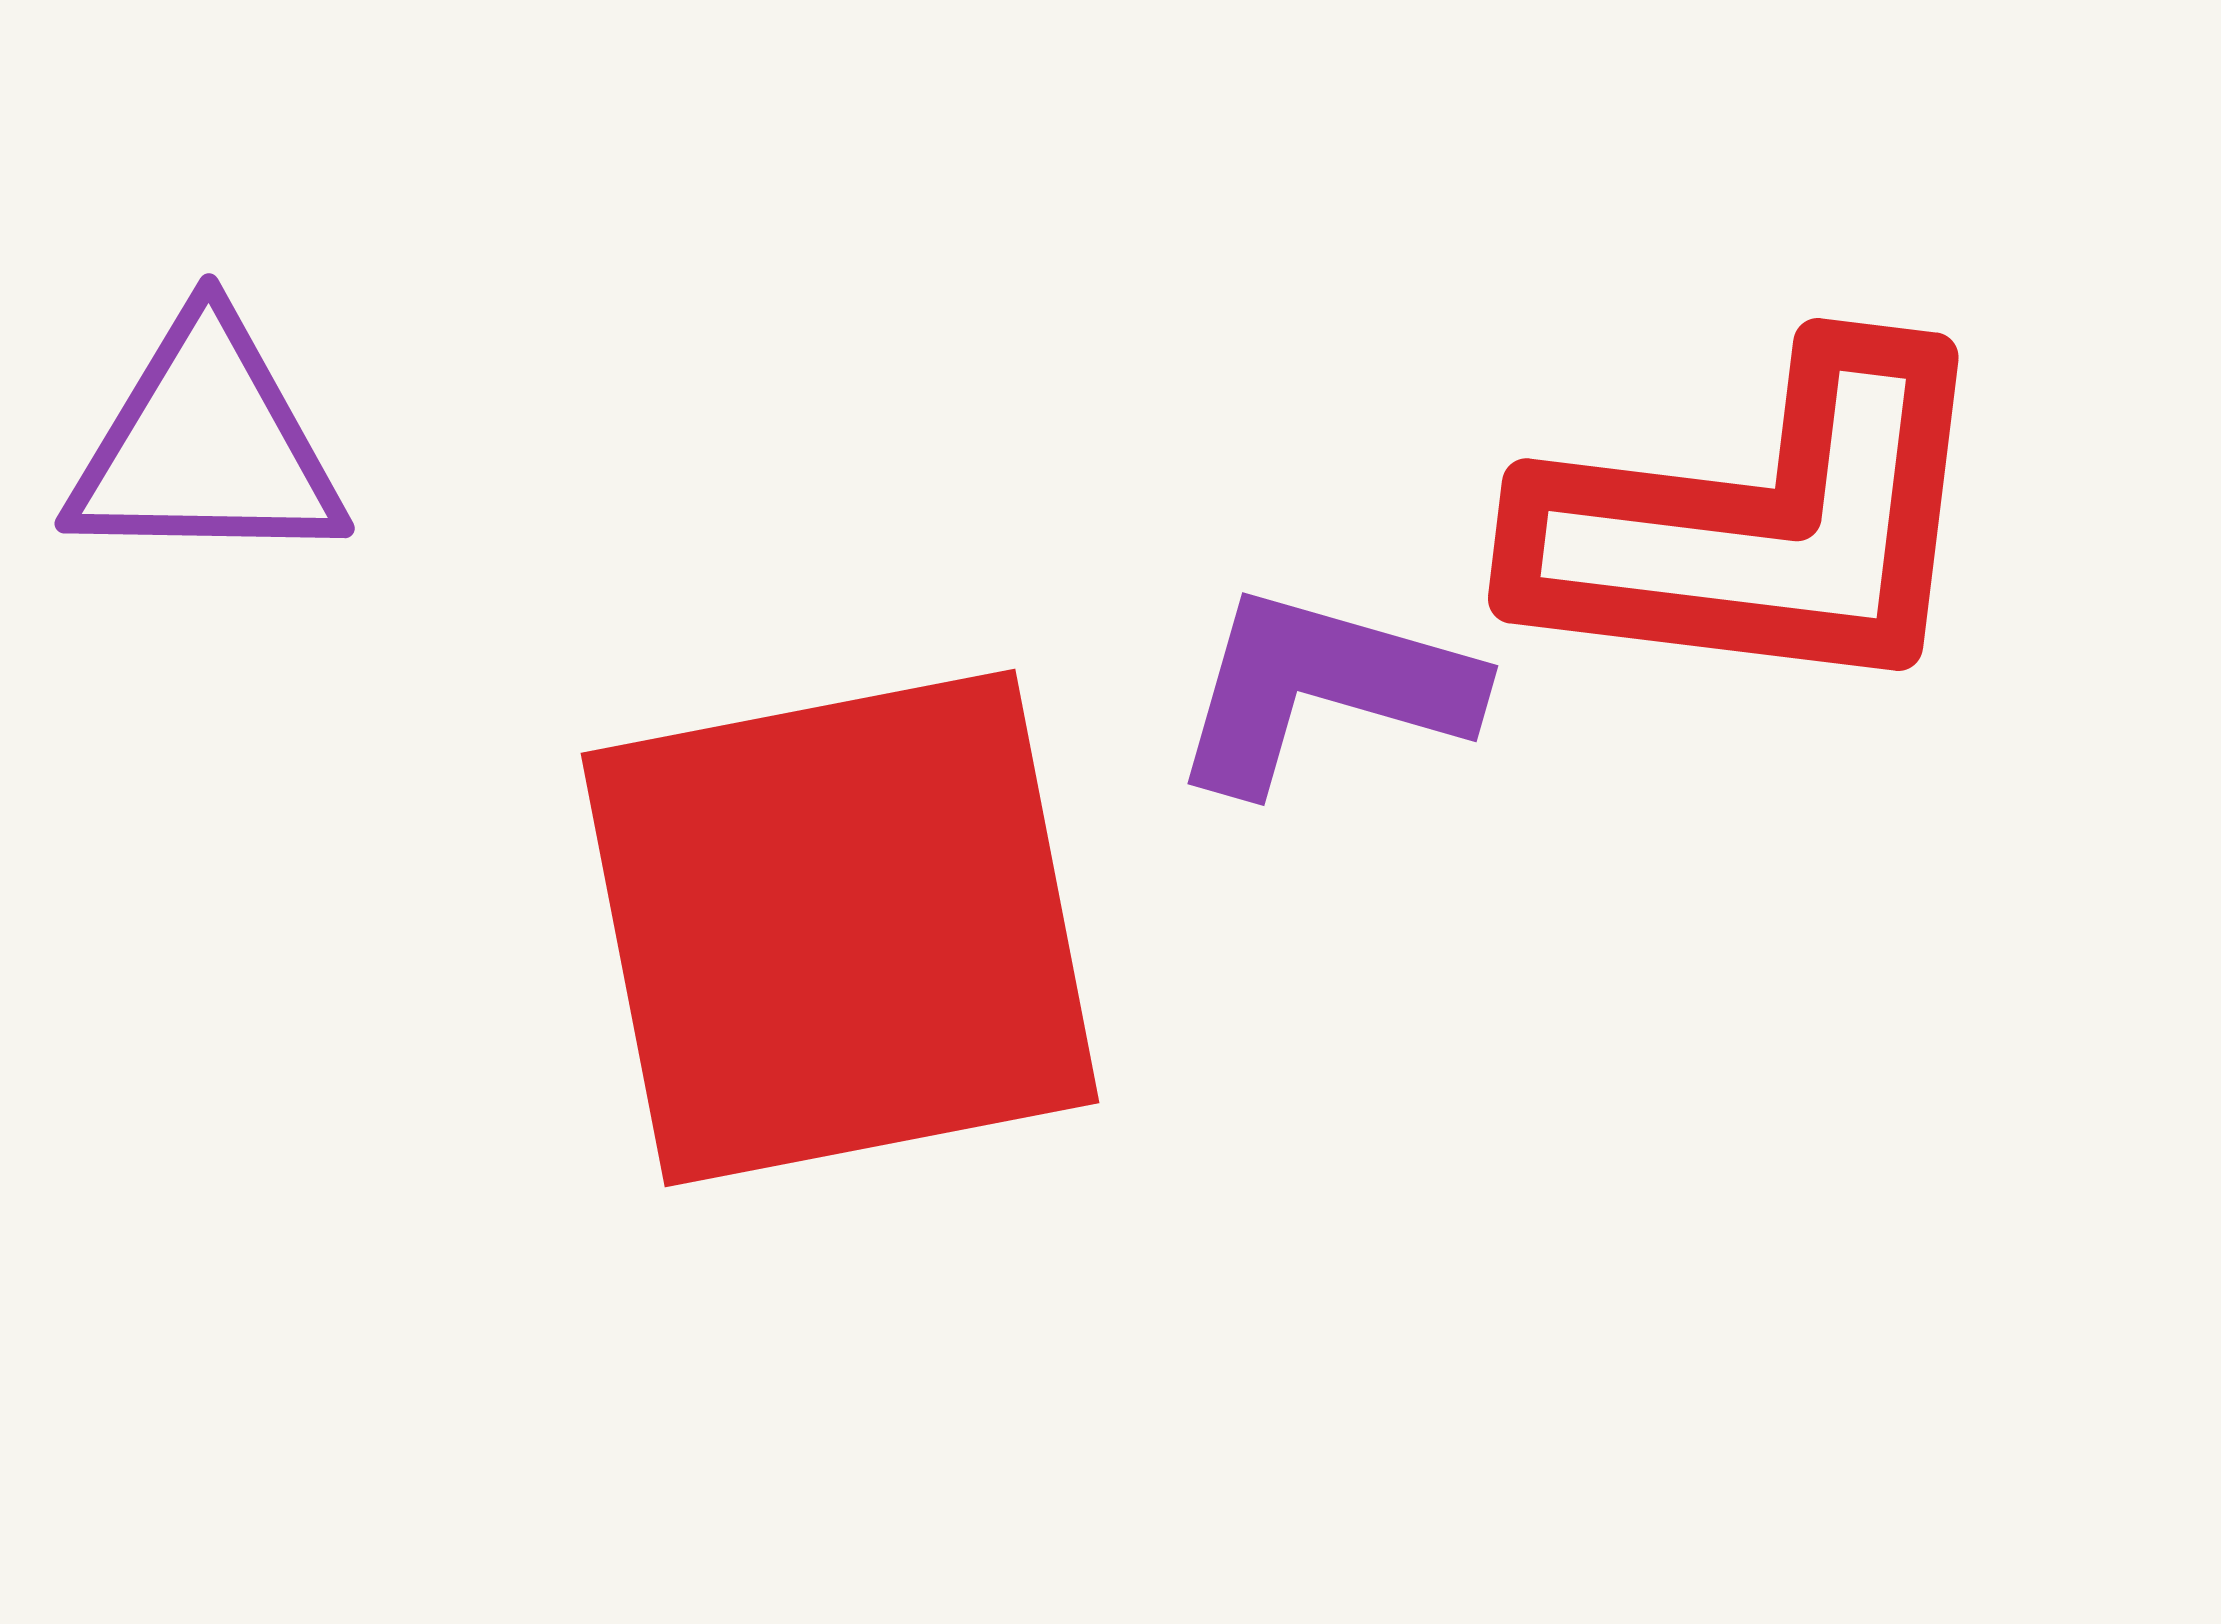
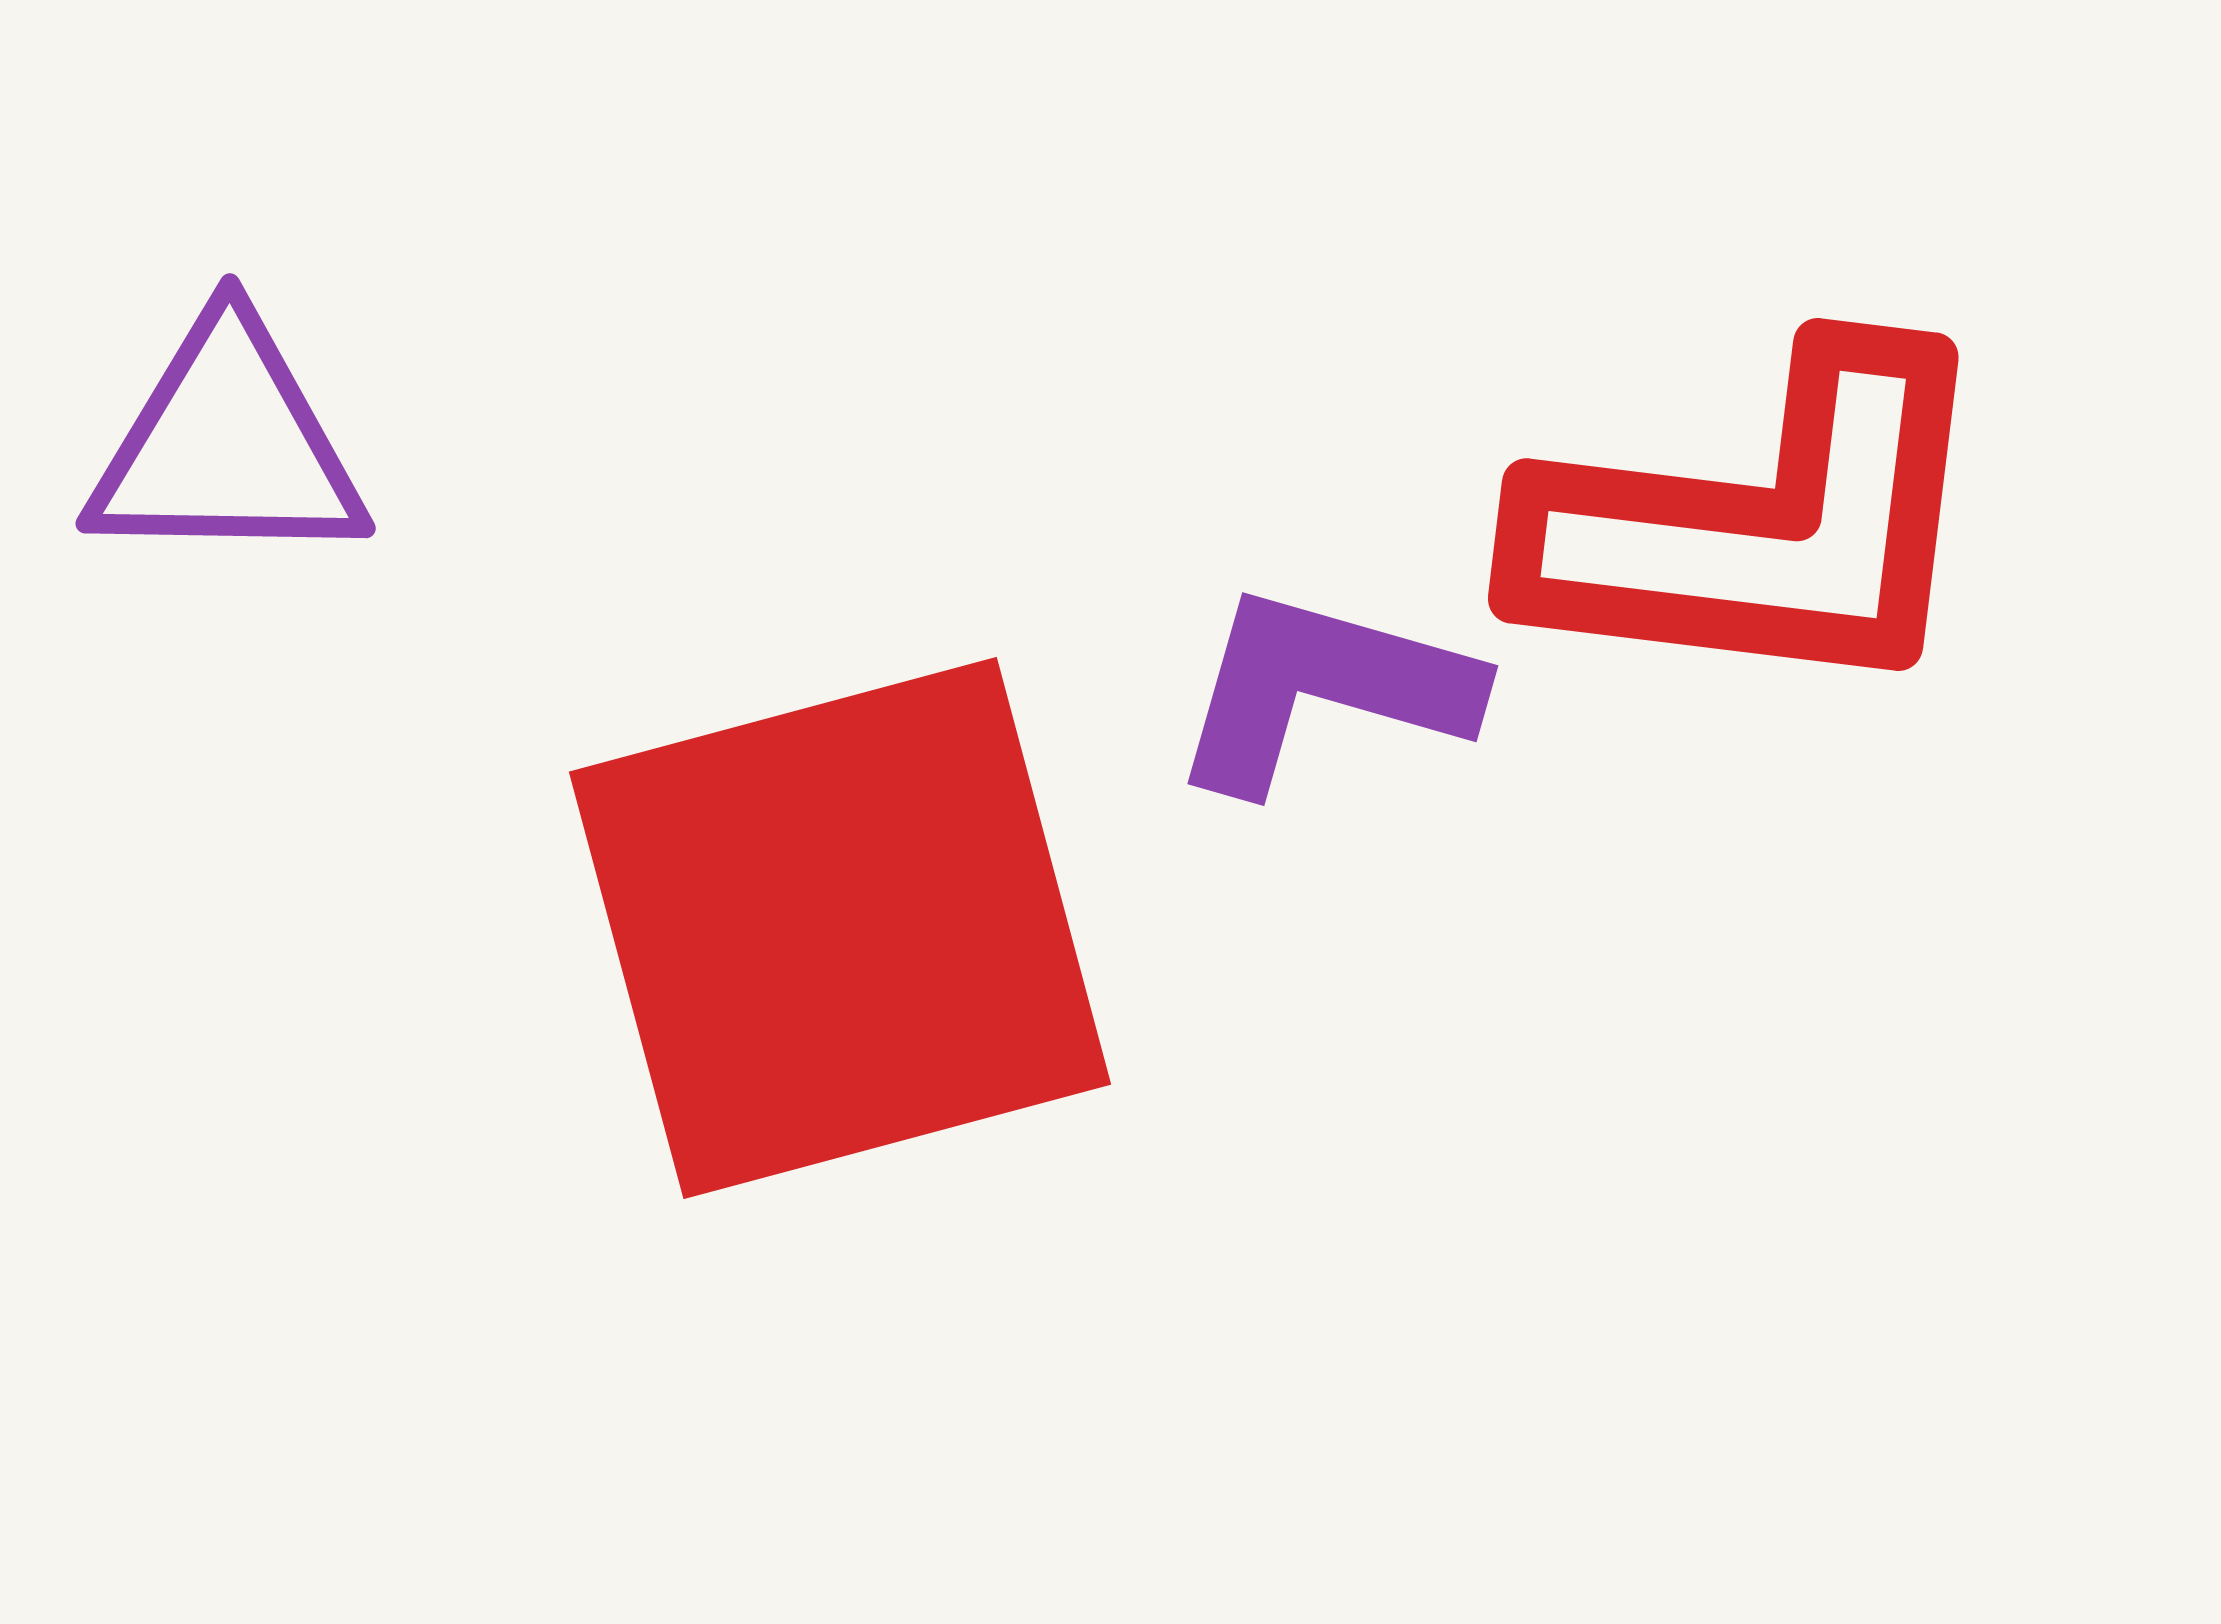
purple triangle: moved 21 px right
red square: rotated 4 degrees counterclockwise
